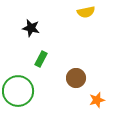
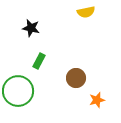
green rectangle: moved 2 px left, 2 px down
